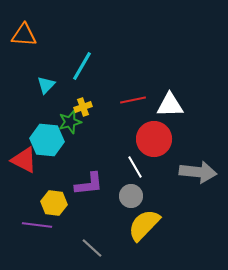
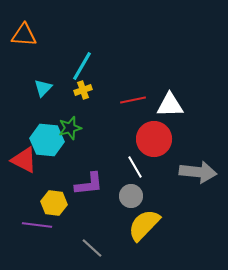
cyan triangle: moved 3 px left, 3 px down
yellow cross: moved 17 px up
green star: moved 6 px down
